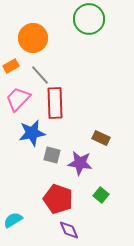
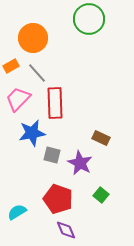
gray line: moved 3 px left, 2 px up
purple star: rotated 20 degrees clockwise
cyan semicircle: moved 4 px right, 8 px up
purple diamond: moved 3 px left
